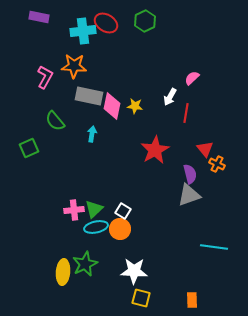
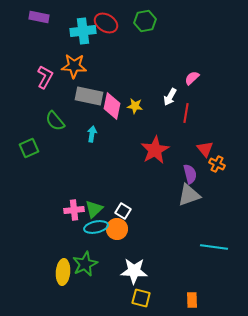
green hexagon: rotated 15 degrees clockwise
orange circle: moved 3 px left
